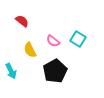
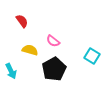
red semicircle: rotated 16 degrees clockwise
cyan square: moved 14 px right, 17 px down
yellow semicircle: rotated 133 degrees clockwise
black pentagon: moved 1 px left, 2 px up
